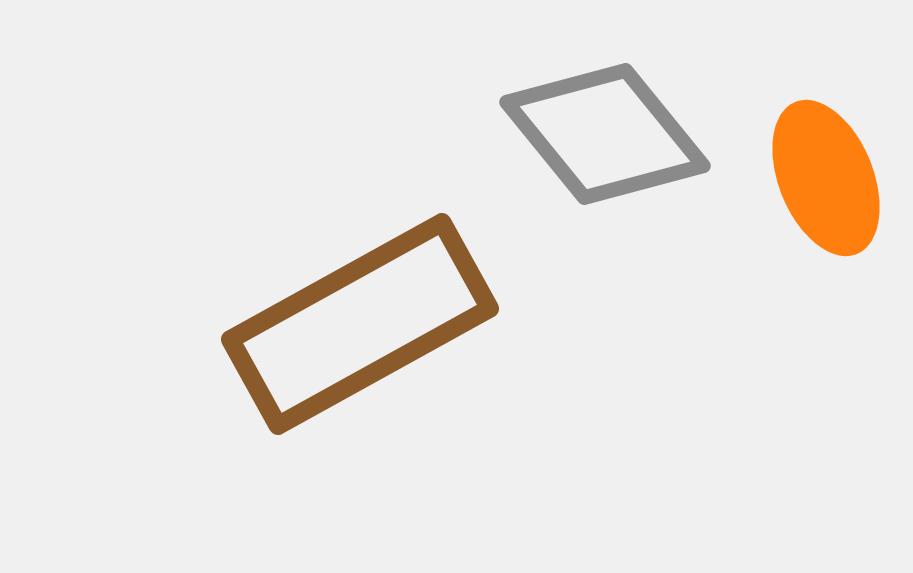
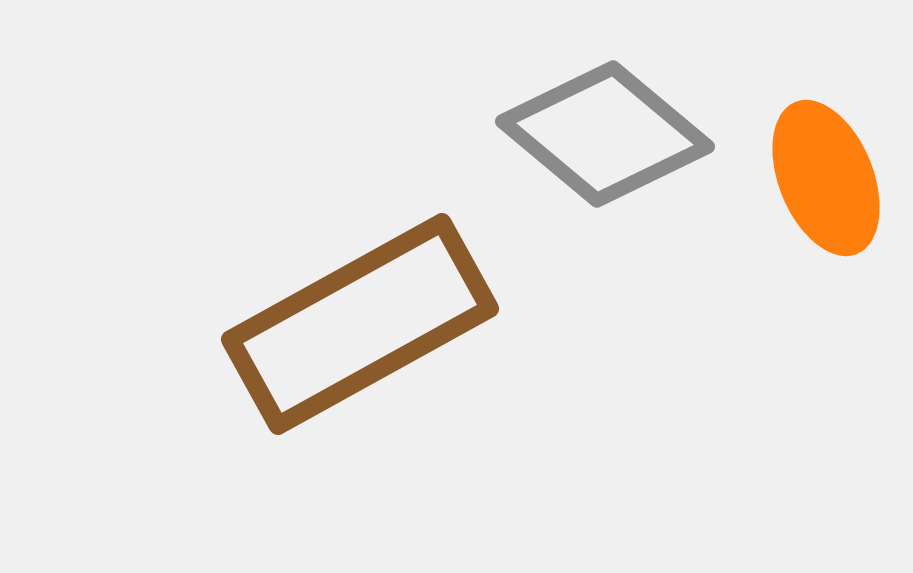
gray diamond: rotated 11 degrees counterclockwise
